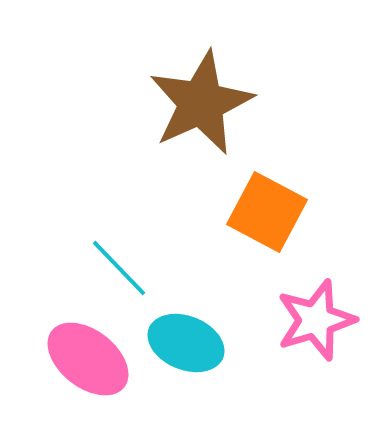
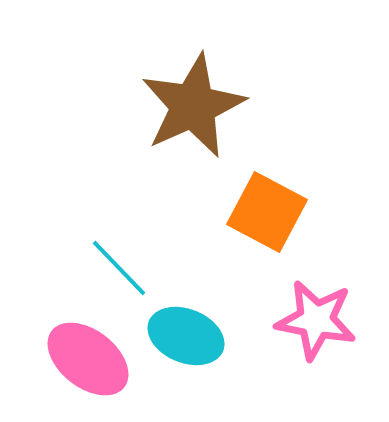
brown star: moved 8 px left, 3 px down
pink star: rotated 28 degrees clockwise
cyan ellipse: moved 7 px up
